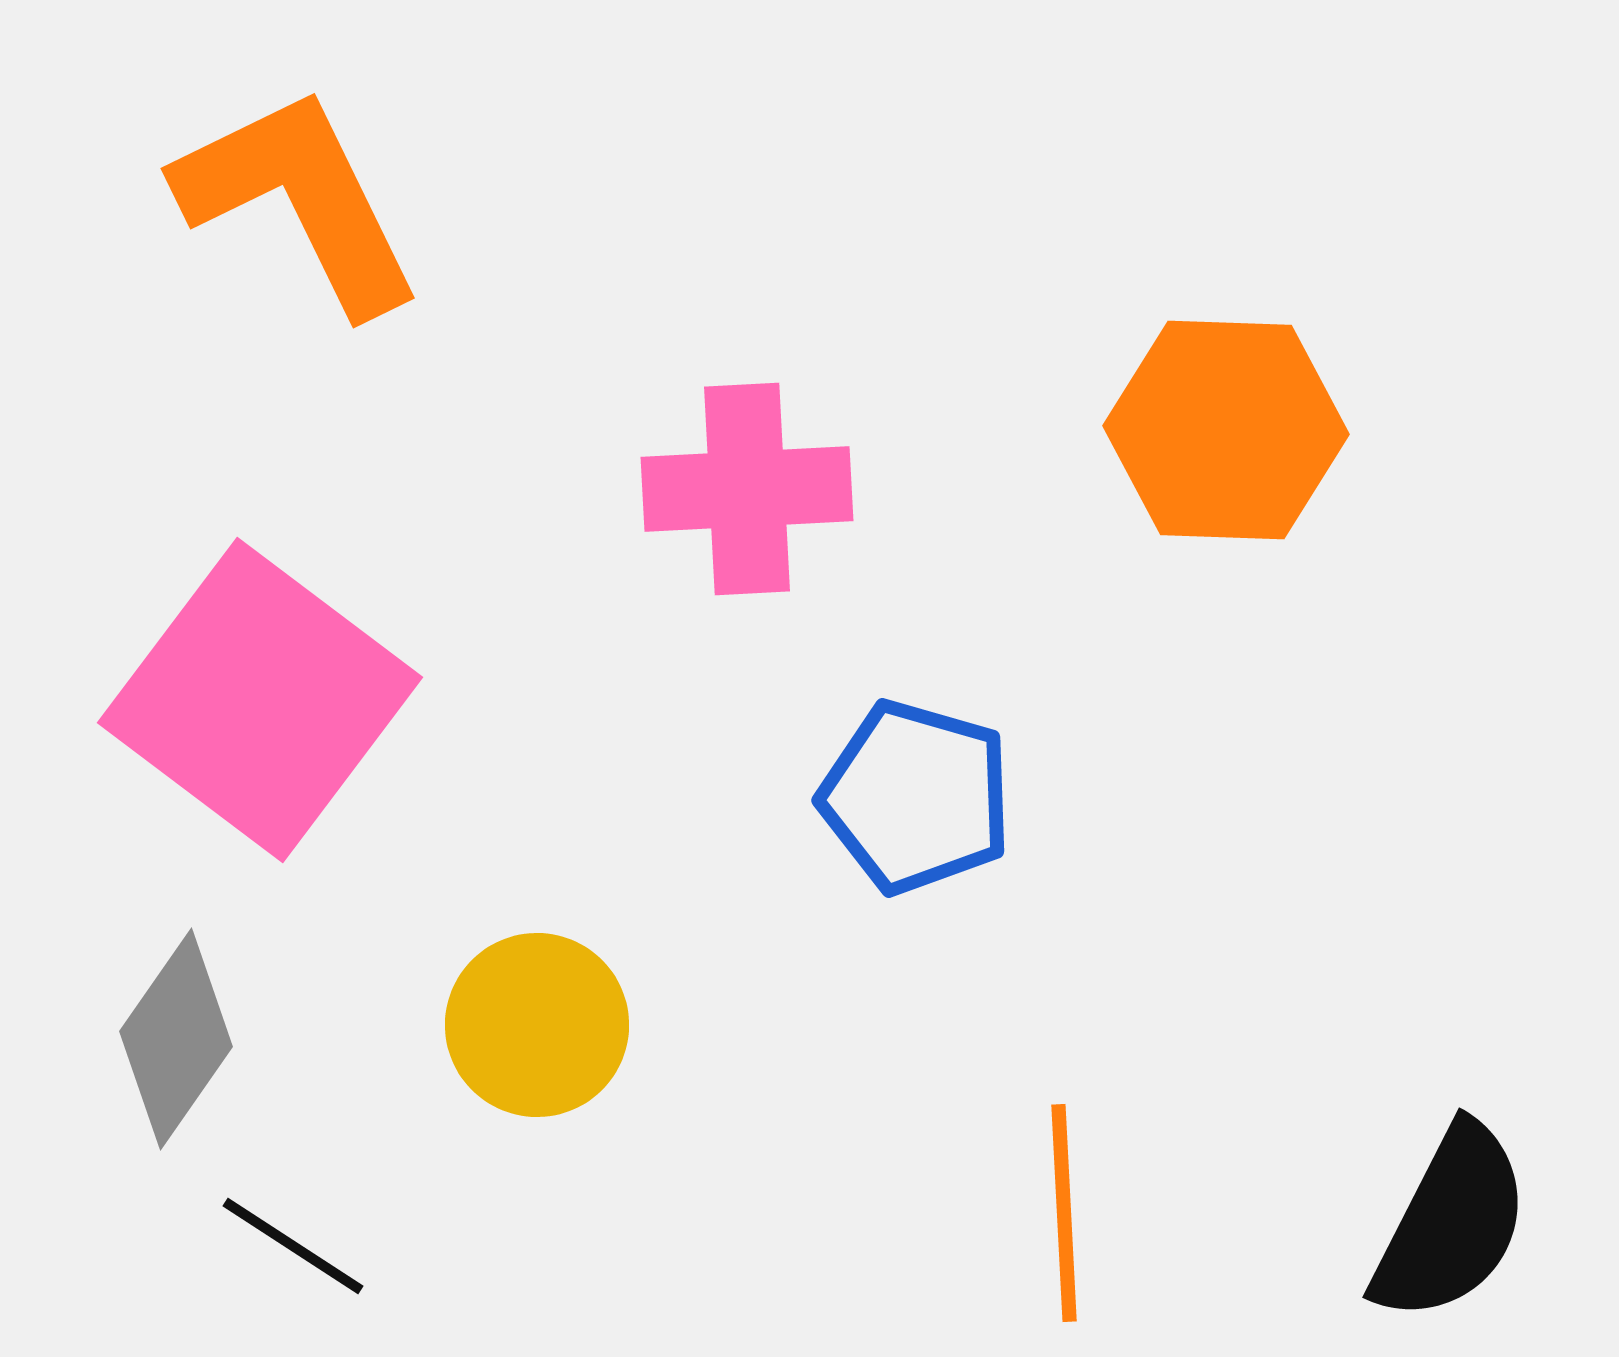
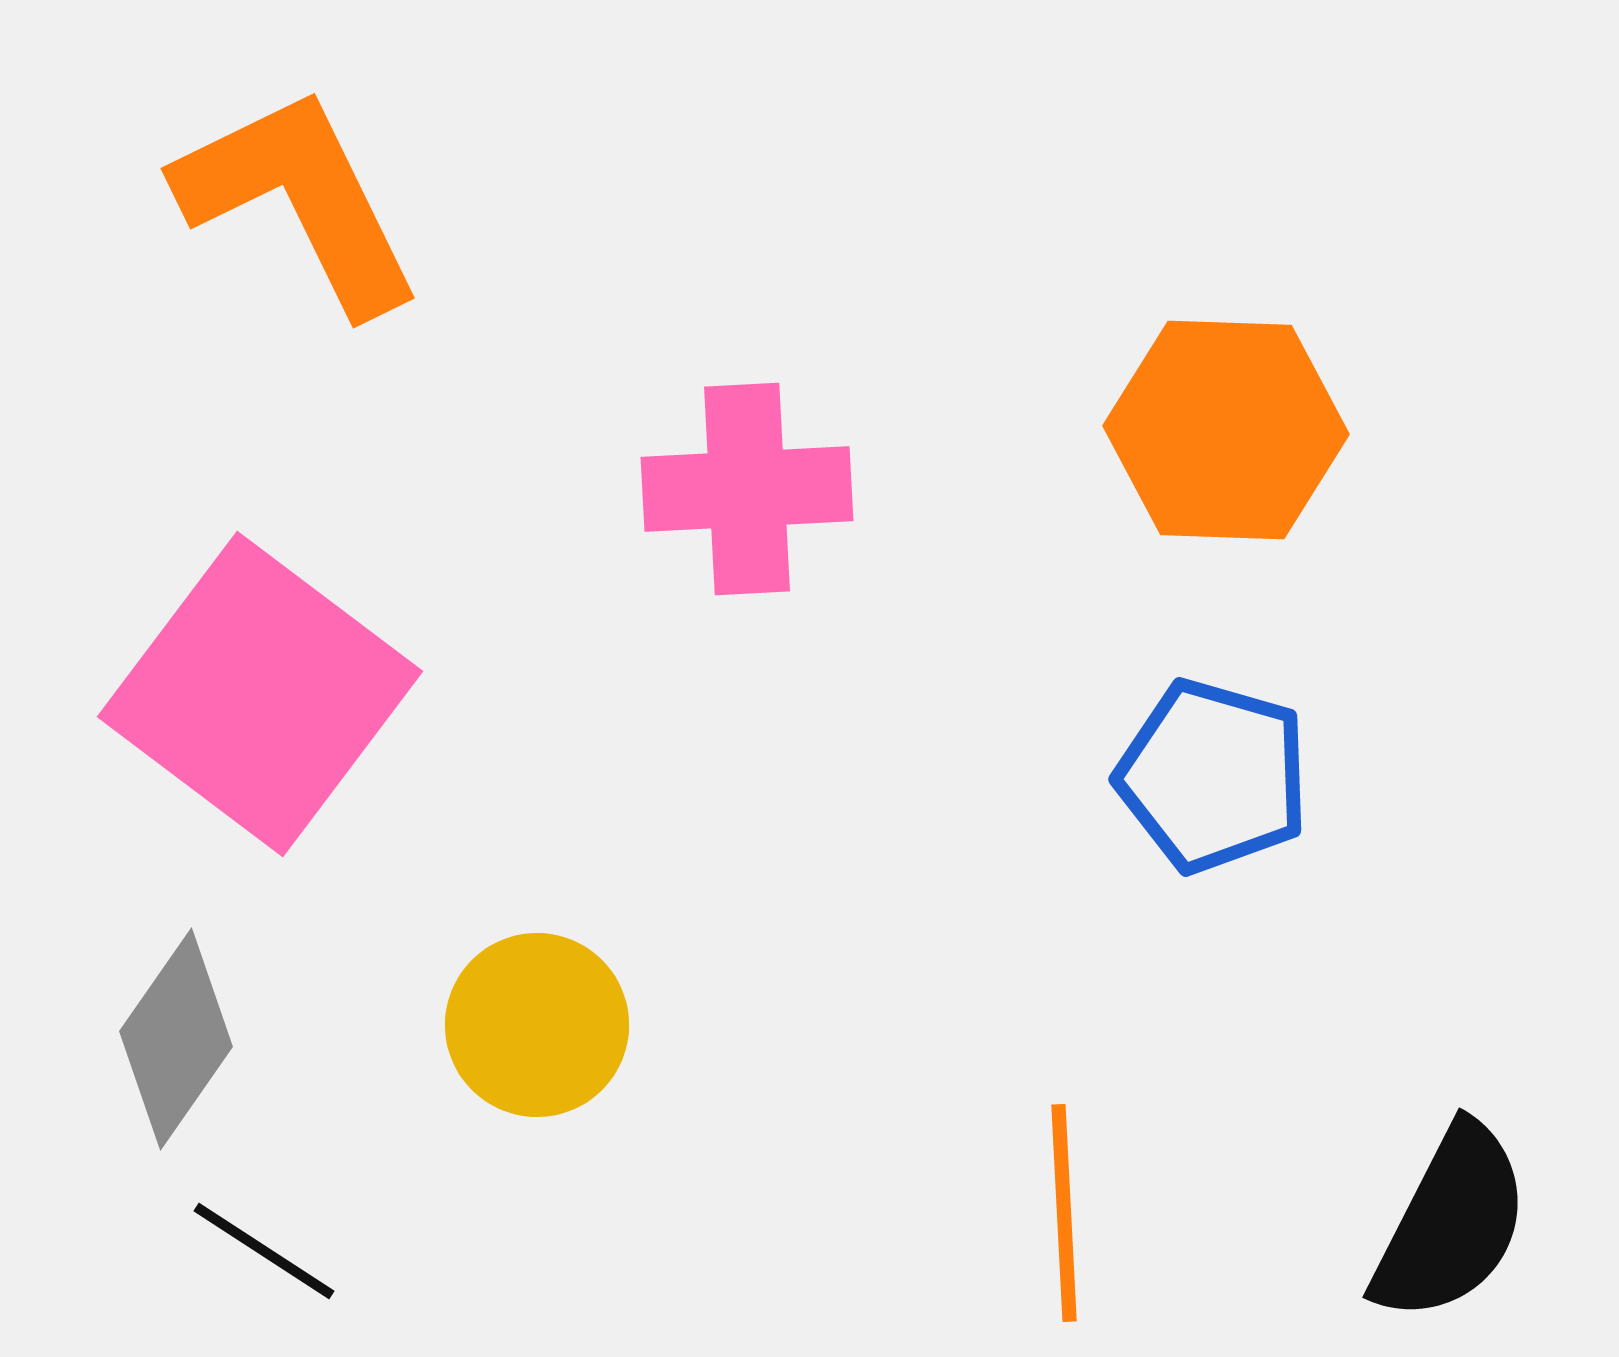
pink square: moved 6 px up
blue pentagon: moved 297 px right, 21 px up
black line: moved 29 px left, 5 px down
